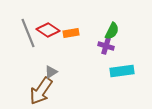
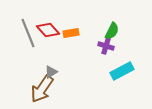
red diamond: rotated 15 degrees clockwise
cyan rectangle: rotated 20 degrees counterclockwise
brown arrow: moved 1 px right, 2 px up
